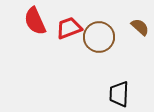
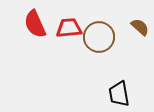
red semicircle: moved 3 px down
red trapezoid: rotated 16 degrees clockwise
black trapezoid: rotated 12 degrees counterclockwise
